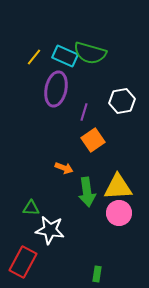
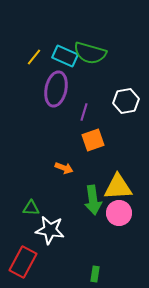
white hexagon: moved 4 px right
orange square: rotated 15 degrees clockwise
green arrow: moved 6 px right, 8 px down
green rectangle: moved 2 px left
